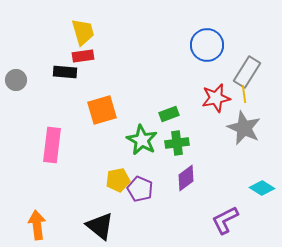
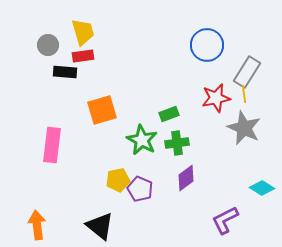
gray circle: moved 32 px right, 35 px up
